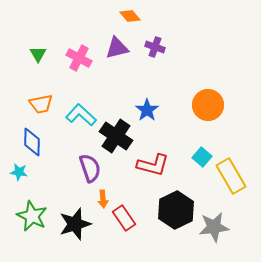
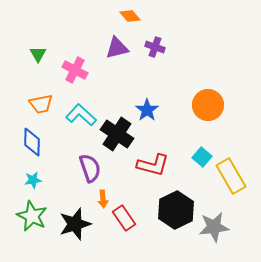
pink cross: moved 4 px left, 12 px down
black cross: moved 1 px right, 2 px up
cyan star: moved 14 px right, 8 px down; rotated 18 degrees counterclockwise
